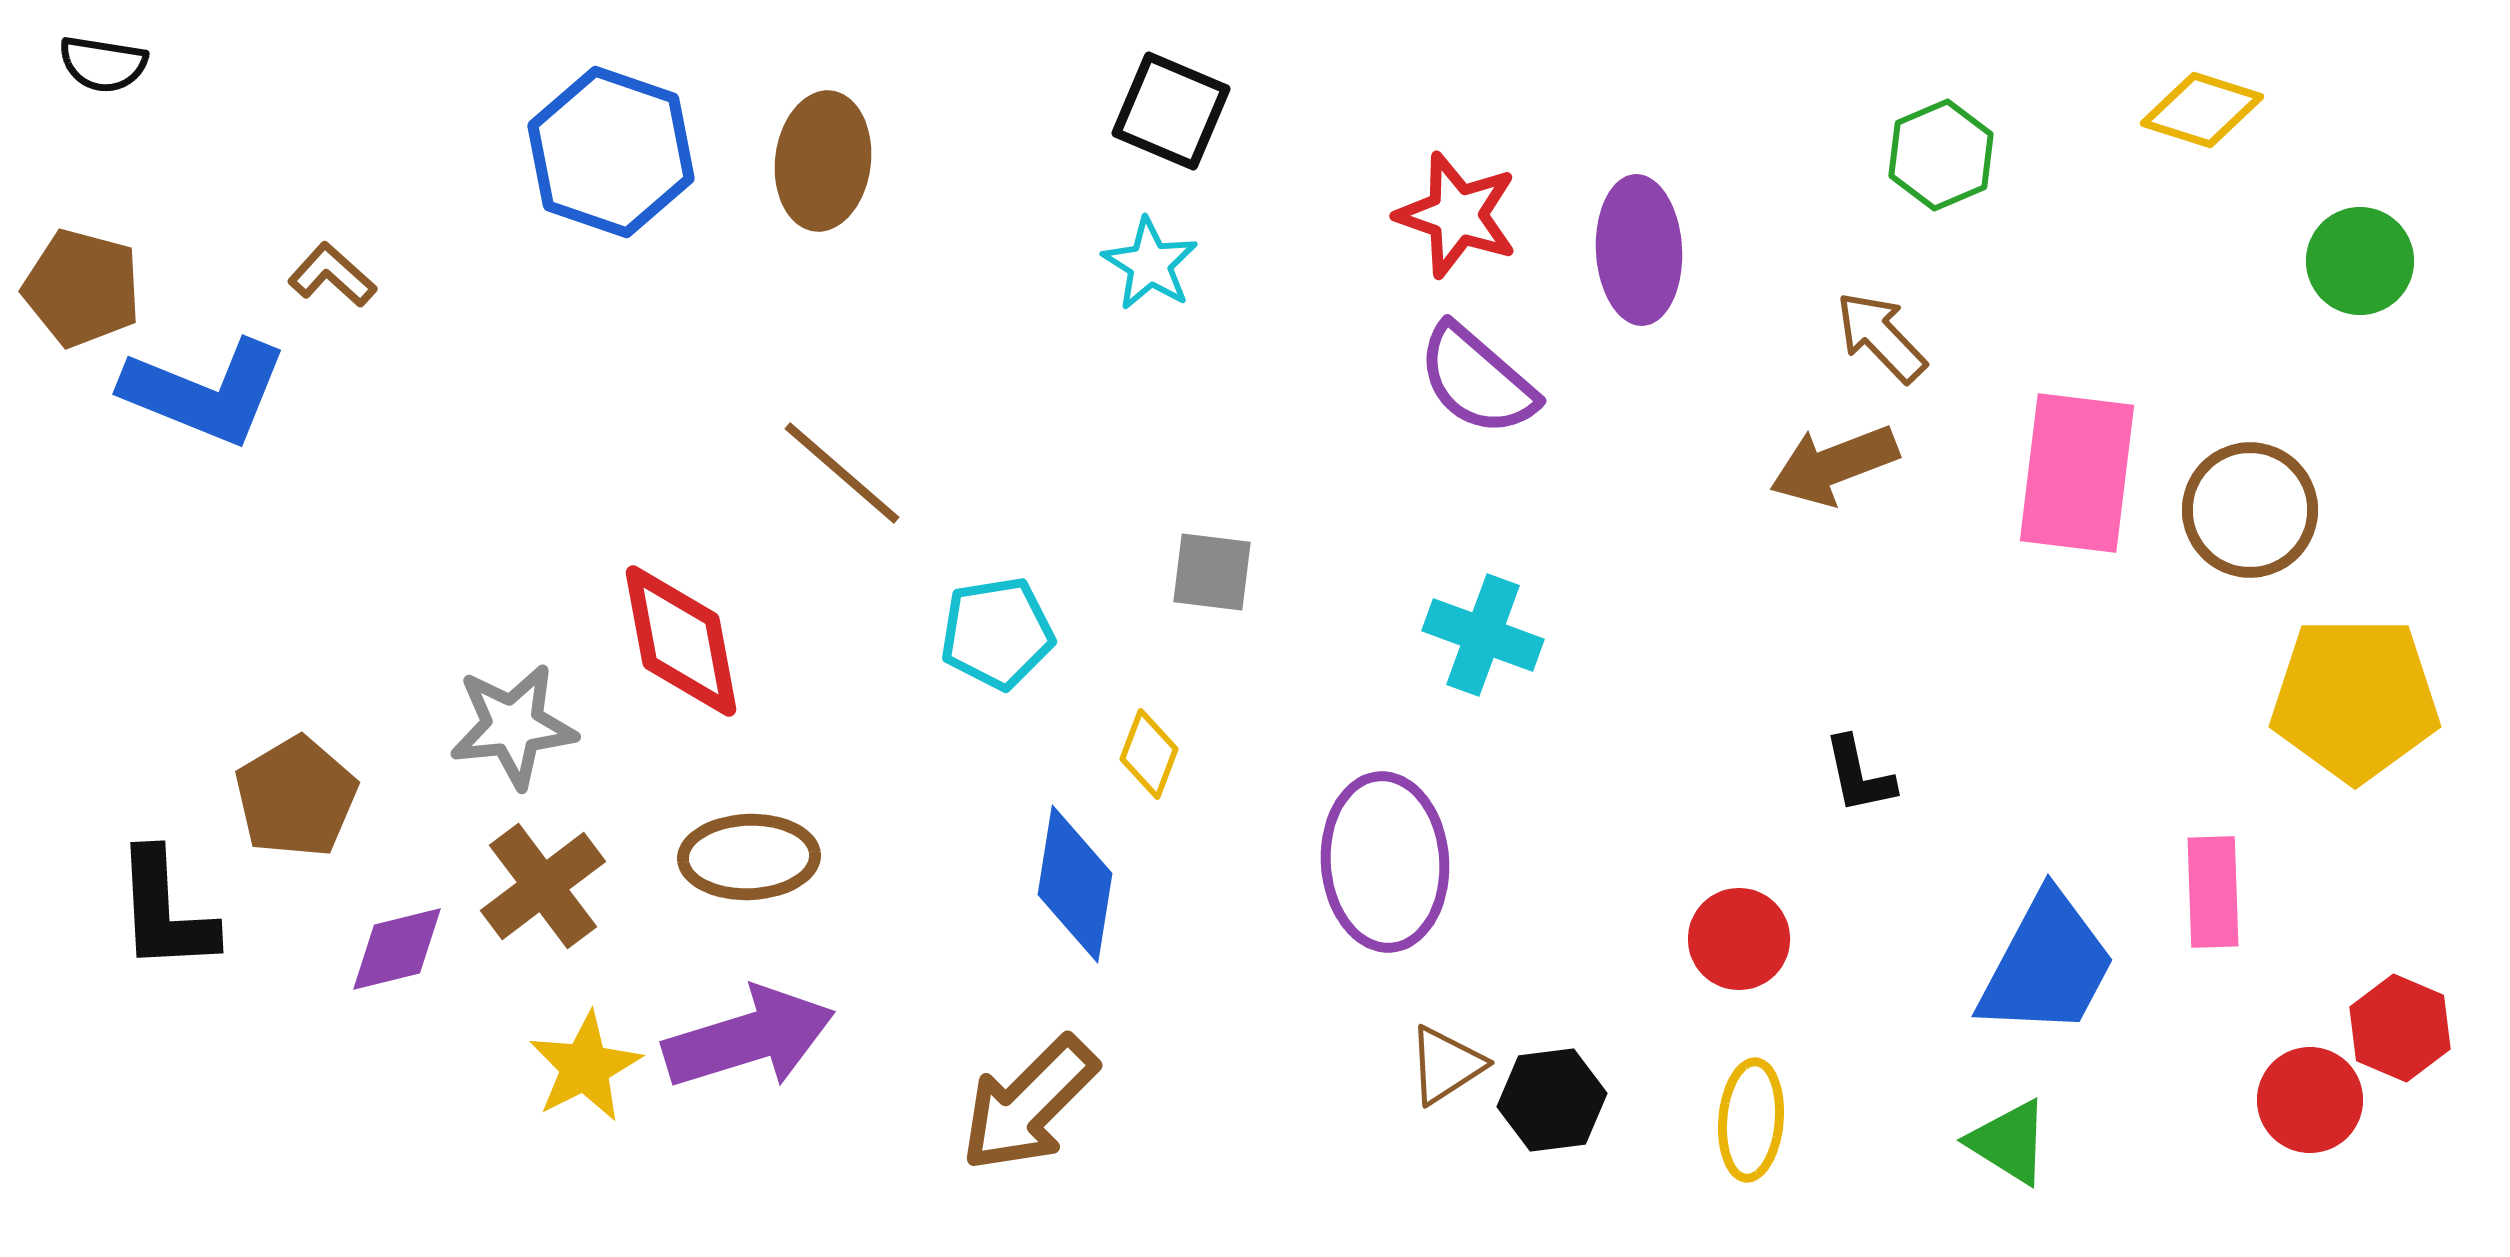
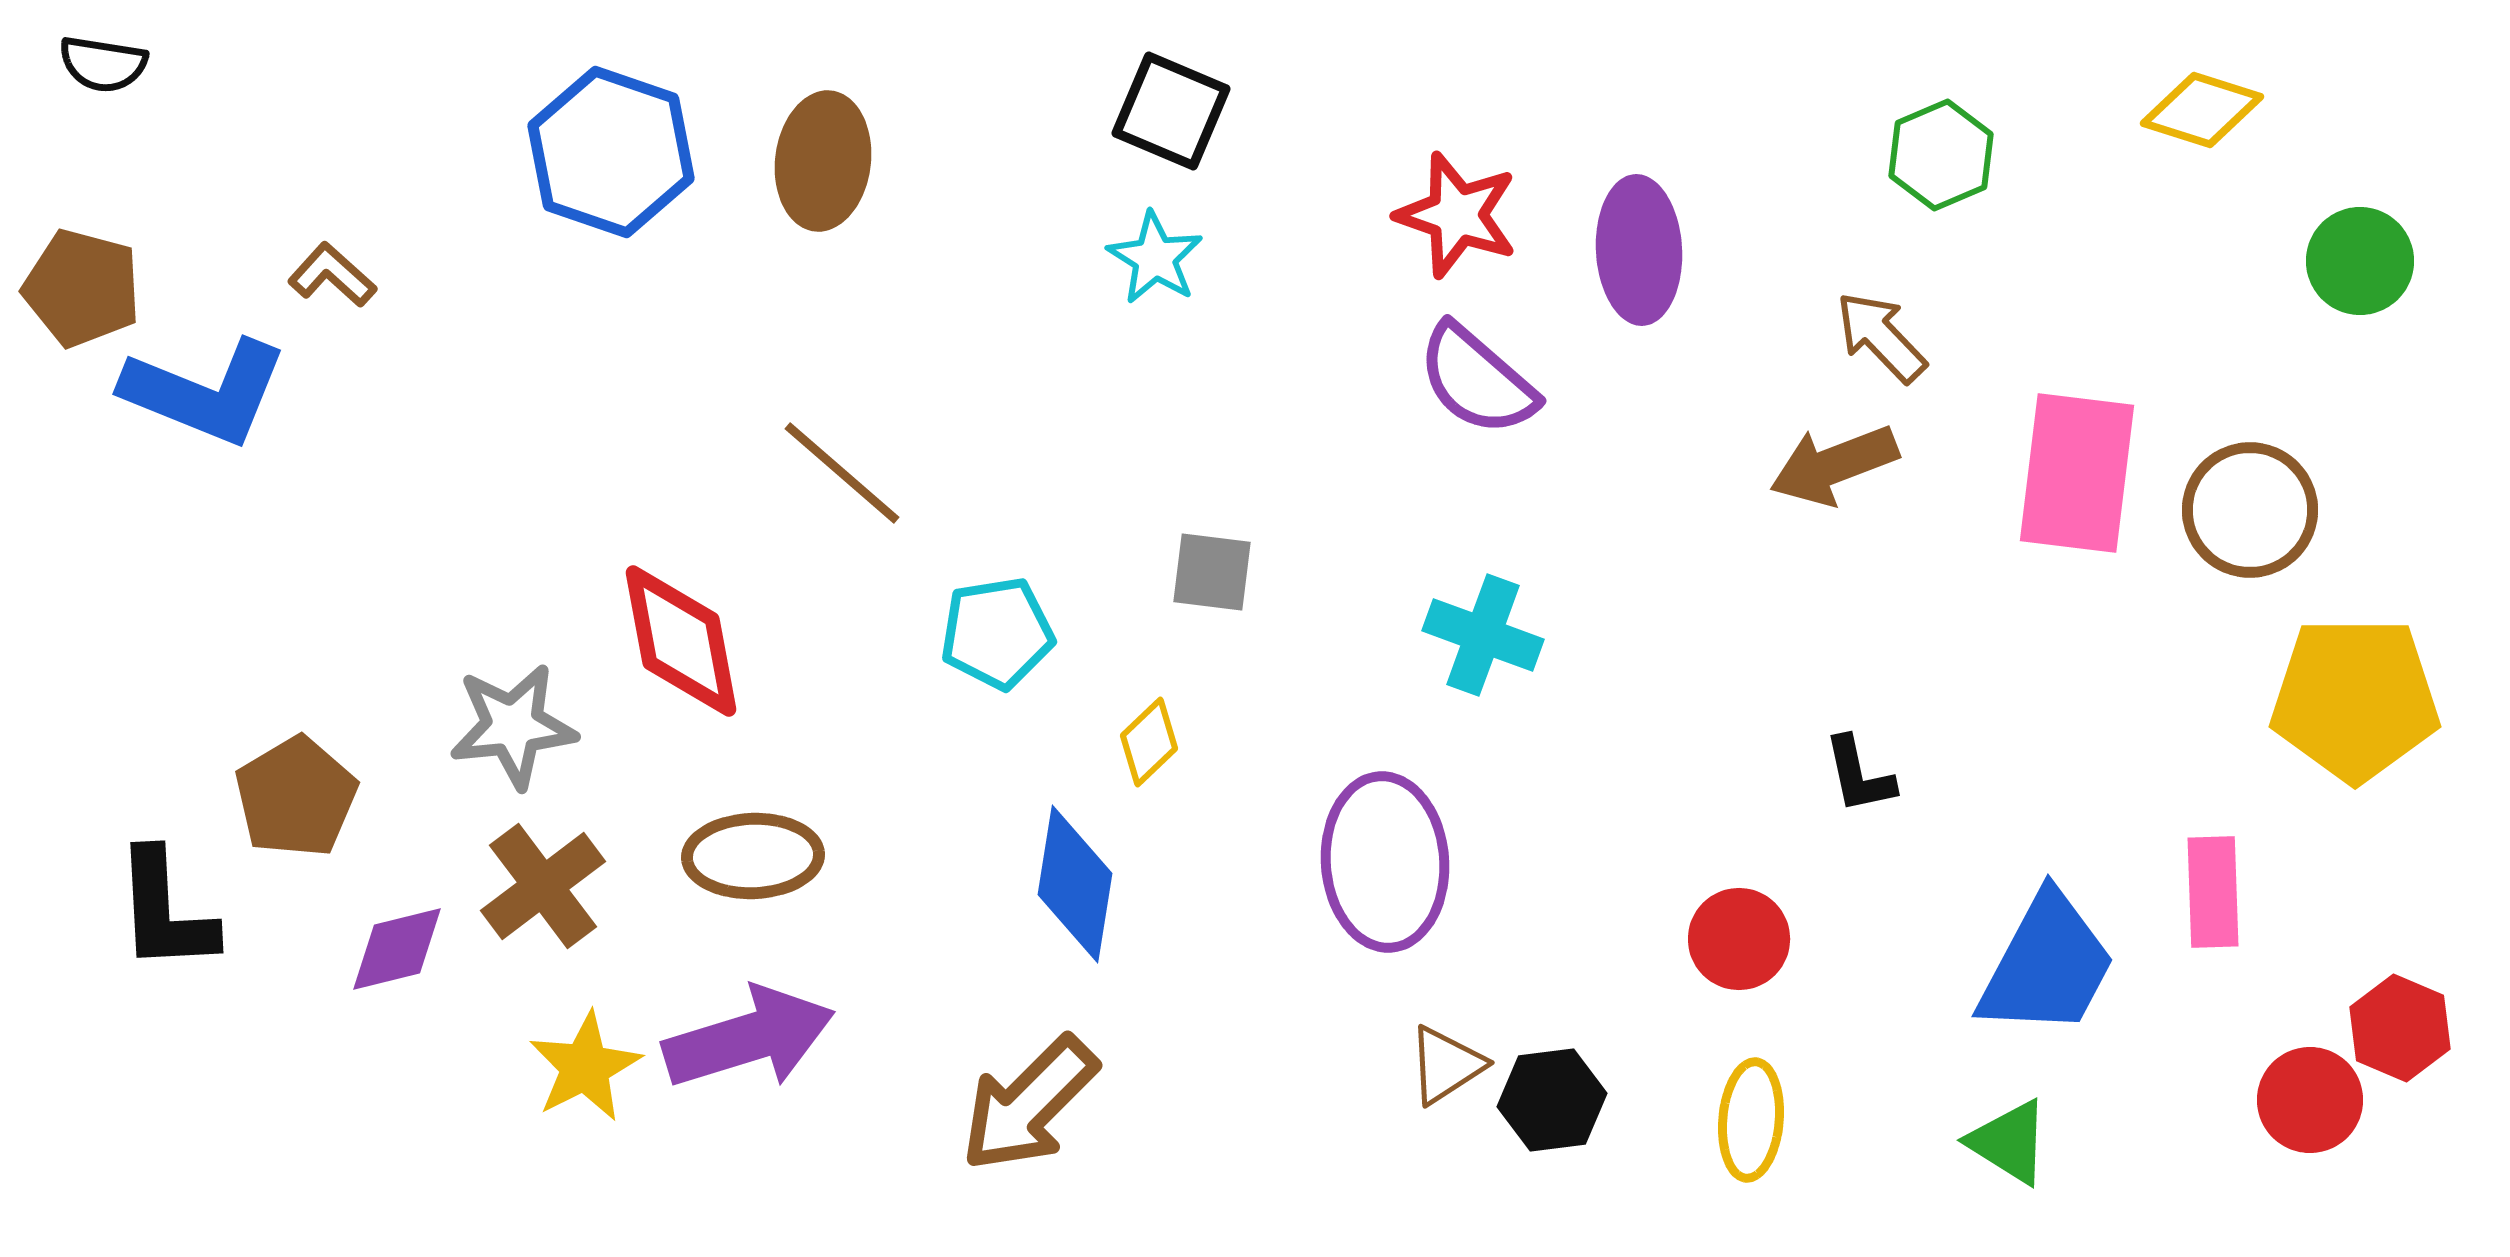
cyan star at (1150, 264): moved 5 px right, 6 px up
yellow diamond at (1149, 754): moved 12 px up; rotated 26 degrees clockwise
brown ellipse at (749, 857): moved 4 px right, 1 px up
